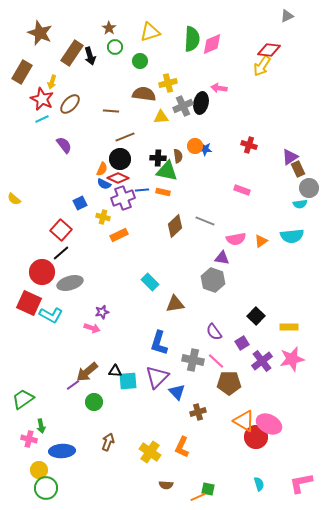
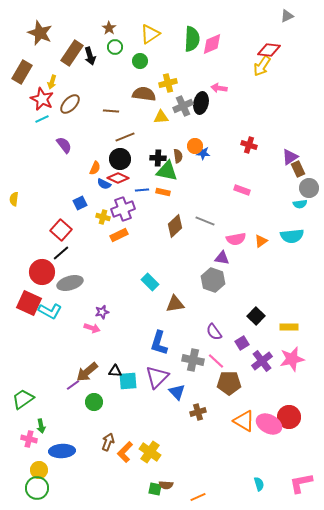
yellow triangle at (150, 32): moved 2 px down; rotated 15 degrees counterclockwise
blue star at (205, 149): moved 2 px left, 4 px down
orange semicircle at (102, 169): moved 7 px left, 1 px up
purple cross at (123, 198): moved 11 px down
yellow semicircle at (14, 199): rotated 56 degrees clockwise
cyan L-shape at (51, 315): moved 1 px left, 4 px up
red circle at (256, 437): moved 33 px right, 20 px up
orange L-shape at (182, 447): moved 57 px left, 5 px down; rotated 20 degrees clockwise
green circle at (46, 488): moved 9 px left
green square at (208, 489): moved 53 px left
